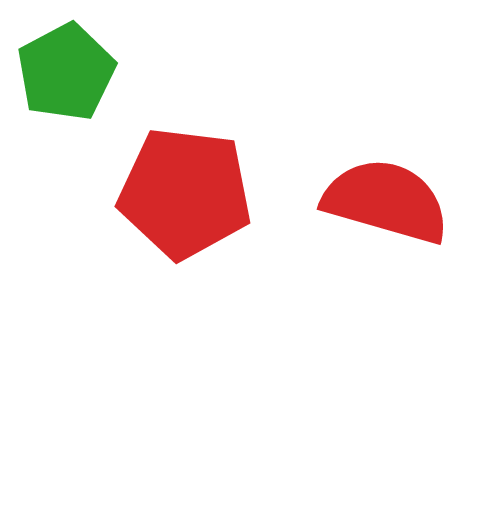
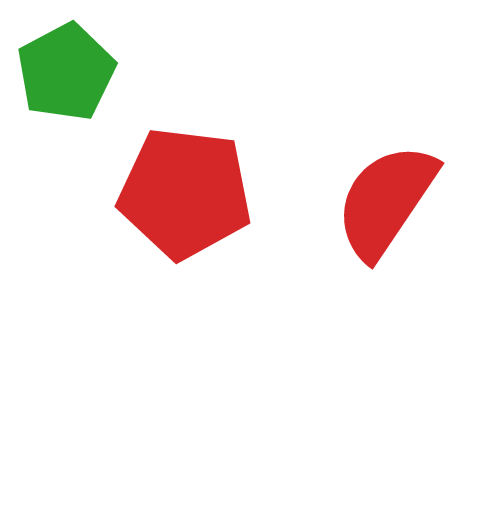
red semicircle: rotated 72 degrees counterclockwise
